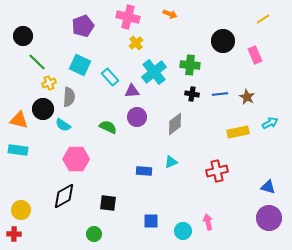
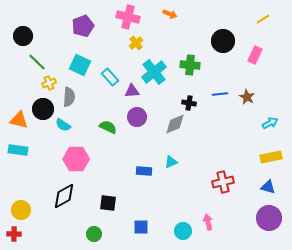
pink rectangle at (255, 55): rotated 48 degrees clockwise
black cross at (192, 94): moved 3 px left, 9 px down
gray diamond at (175, 124): rotated 15 degrees clockwise
yellow rectangle at (238, 132): moved 33 px right, 25 px down
red cross at (217, 171): moved 6 px right, 11 px down
blue square at (151, 221): moved 10 px left, 6 px down
